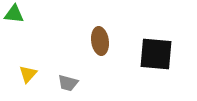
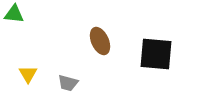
brown ellipse: rotated 16 degrees counterclockwise
yellow triangle: rotated 12 degrees counterclockwise
